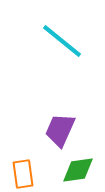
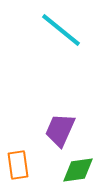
cyan line: moved 1 px left, 11 px up
orange rectangle: moved 5 px left, 9 px up
